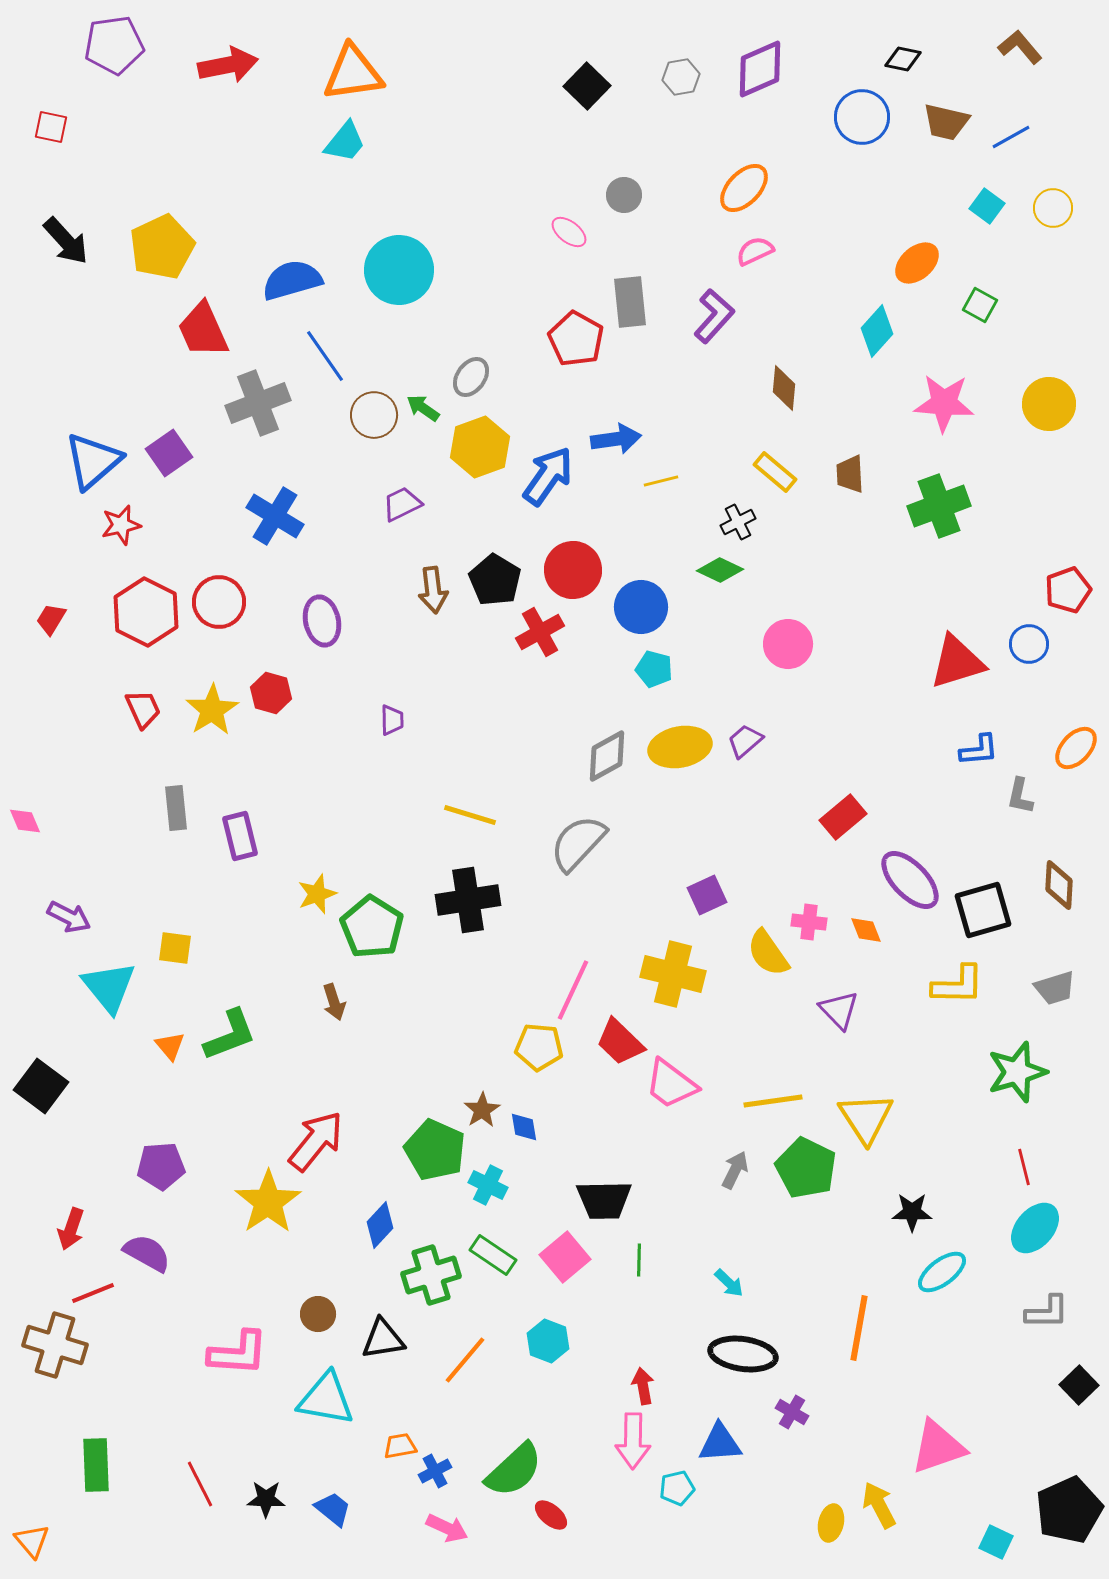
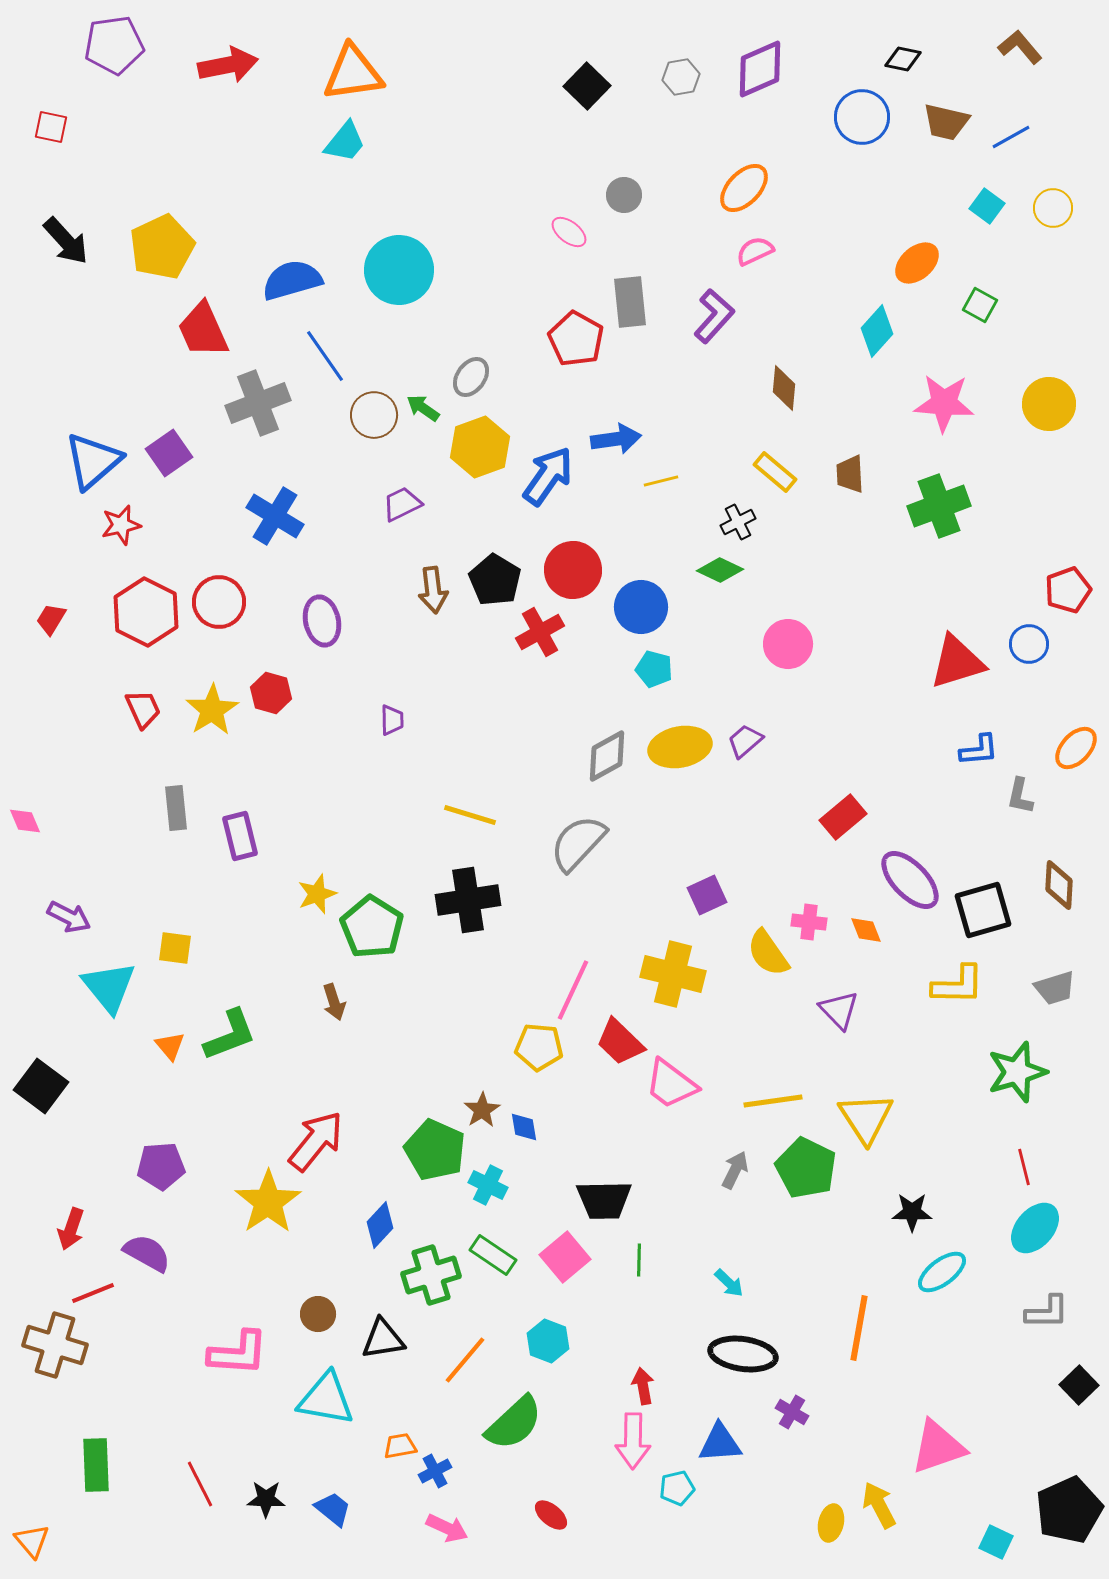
green semicircle at (514, 1470): moved 47 px up
